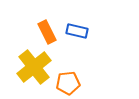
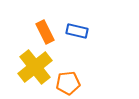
orange rectangle: moved 2 px left
yellow cross: moved 1 px right
